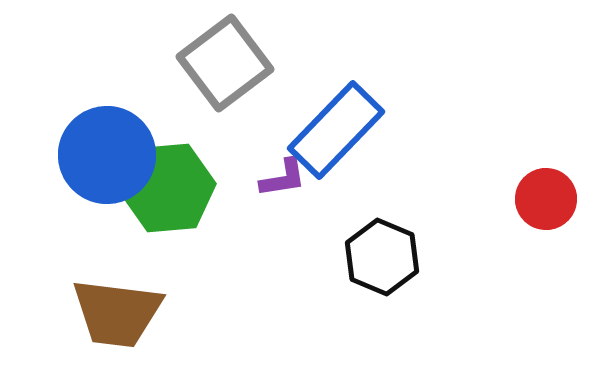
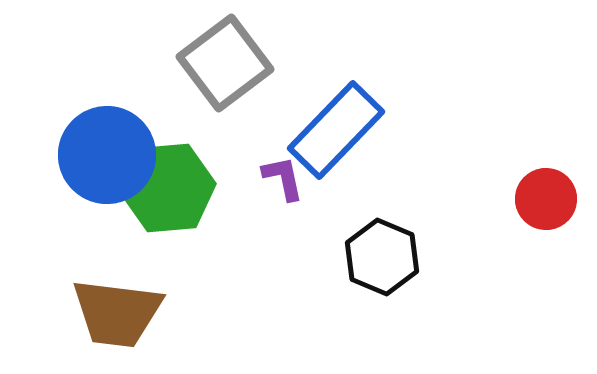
purple L-shape: rotated 93 degrees counterclockwise
